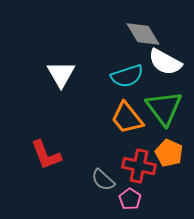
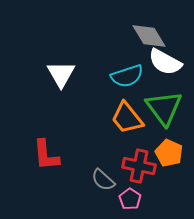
gray diamond: moved 6 px right, 2 px down
red L-shape: rotated 16 degrees clockwise
